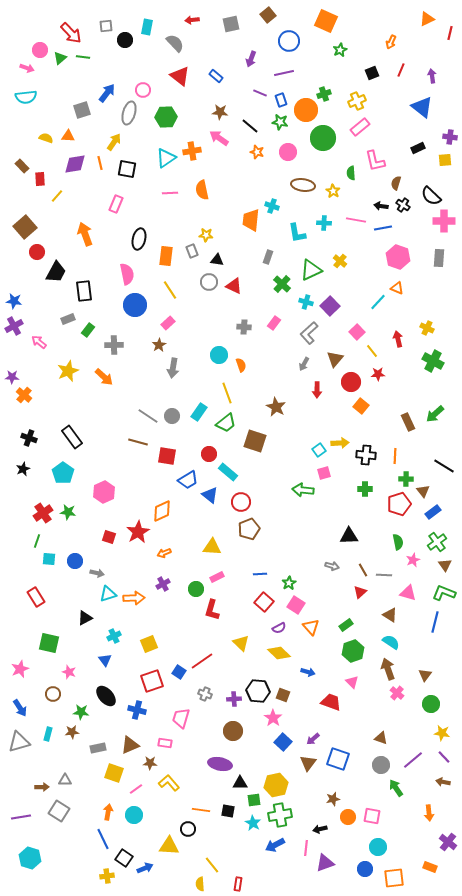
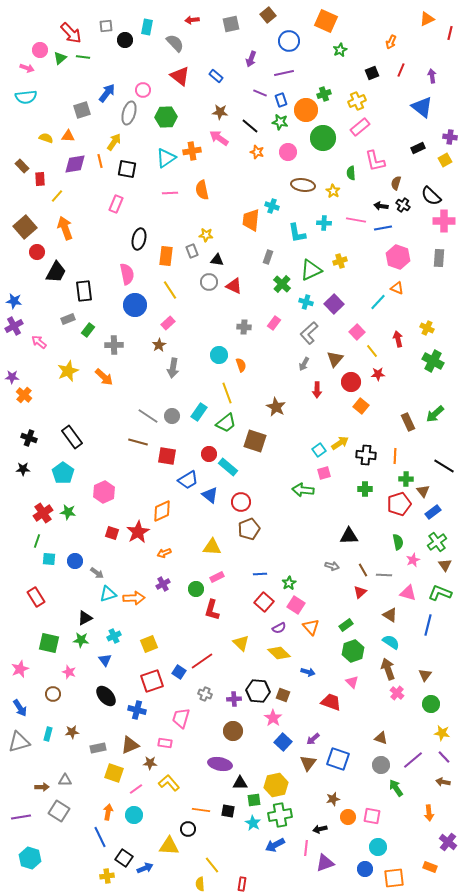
yellow square at (445, 160): rotated 24 degrees counterclockwise
orange line at (100, 163): moved 2 px up
orange arrow at (85, 234): moved 20 px left, 6 px up
yellow cross at (340, 261): rotated 32 degrees clockwise
purple square at (330, 306): moved 4 px right, 2 px up
yellow arrow at (340, 443): rotated 30 degrees counterclockwise
black star at (23, 469): rotated 24 degrees clockwise
cyan rectangle at (228, 472): moved 5 px up
red square at (109, 537): moved 3 px right, 4 px up
gray arrow at (97, 573): rotated 24 degrees clockwise
green L-shape at (444, 593): moved 4 px left
blue line at (435, 622): moved 7 px left, 3 px down
green star at (81, 712): moved 72 px up
blue line at (103, 839): moved 3 px left, 2 px up
red rectangle at (238, 884): moved 4 px right
